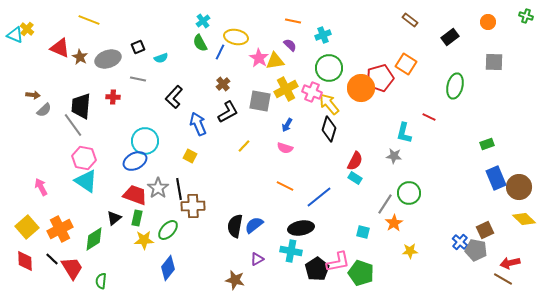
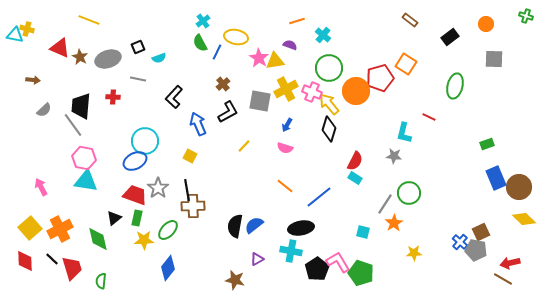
orange line at (293, 21): moved 4 px right; rotated 28 degrees counterclockwise
orange circle at (488, 22): moved 2 px left, 2 px down
yellow cross at (27, 29): rotated 24 degrees counterclockwise
cyan triangle at (15, 35): rotated 12 degrees counterclockwise
cyan cross at (323, 35): rotated 28 degrees counterclockwise
purple semicircle at (290, 45): rotated 24 degrees counterclockwise
blue line at (220, 52): moved 3 px left
cyan semicircle at (161, 58): moved 2 px left
gray square at (494, 62): moved 3 px up
orange circle at (361, 88): moved 5 px left, 3 px down
brown arrow at (33, 95): moved 15 px up
cyan triangle at (86, 181): rotated 25 degrees counterclockwise
orange line at (285, 186): rotated 12 degrees clockwise
black line at (179, 189): moved 8 px right, 1 px down
yellow square at (27, 227): moved 3 px right, 1 px down
brown square at (485, 230): moved 4 px left, 2 px down
green diamond at (94, 239): moved 4 px right; rotated 70 degrees counterclockwise
yellow star at (410, 251): moved 4 px right, 2 px down
pink L-shape at (338, 262): rotated 110 degrees counterclockwise
red trapezoid at (72, 268): rotated 15 degrees clockwise
